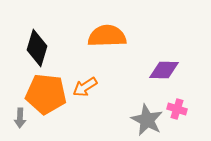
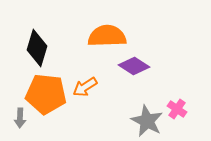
purple diamond: moved 30 px left, 4 px up; rotated 32 degrees clockwise
pink cross: rotated 18 degrees clockwise
gray star: moved 1 px down
